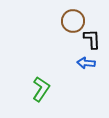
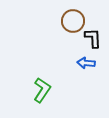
black L-shape: moved 1 px right, 1 px up
green L-shape: moved 1 px right, 1 px down
